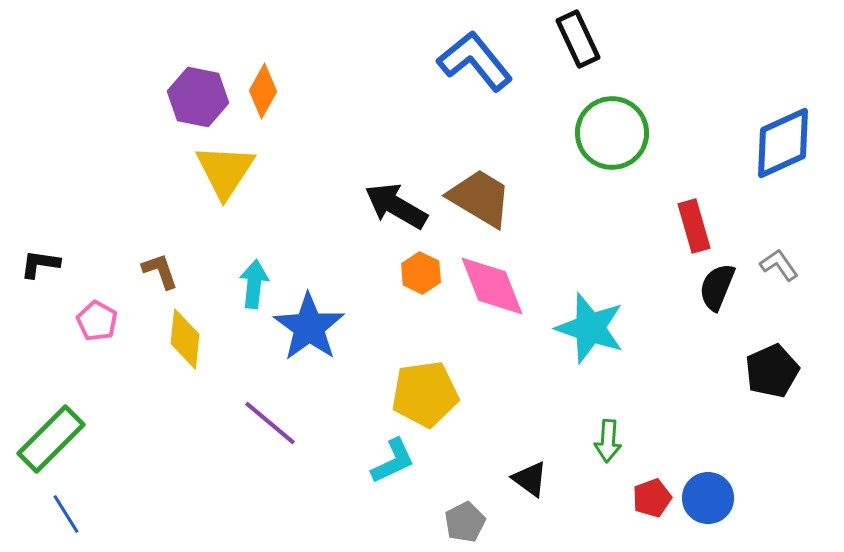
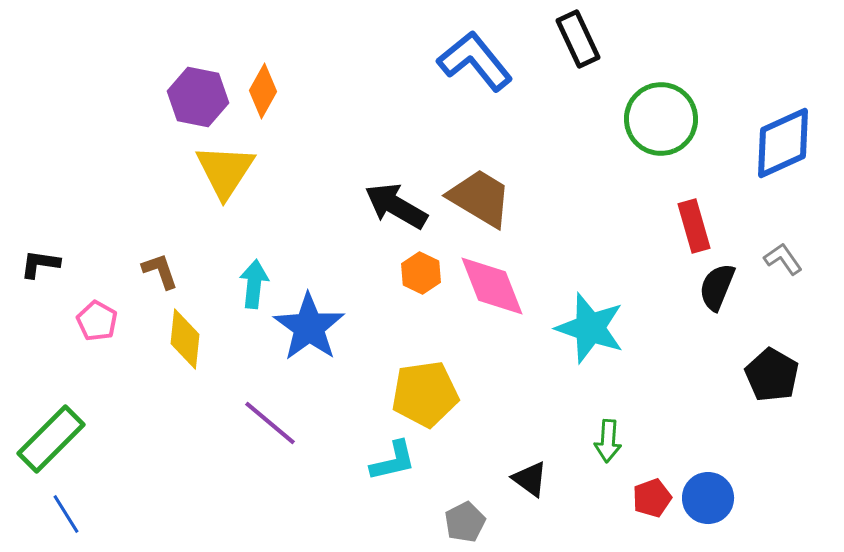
green circle: moved 49 px right, 14 px up
gray L-shape: moved 4 px right, 6 px up
black pentagon: moved 4 px down; rotated 18 degrees counterclockwise
cyan L-shape: rotated 12 degrees clockwise
